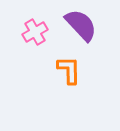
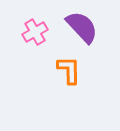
purple semicircle: moved 1 px right, 2 px down
